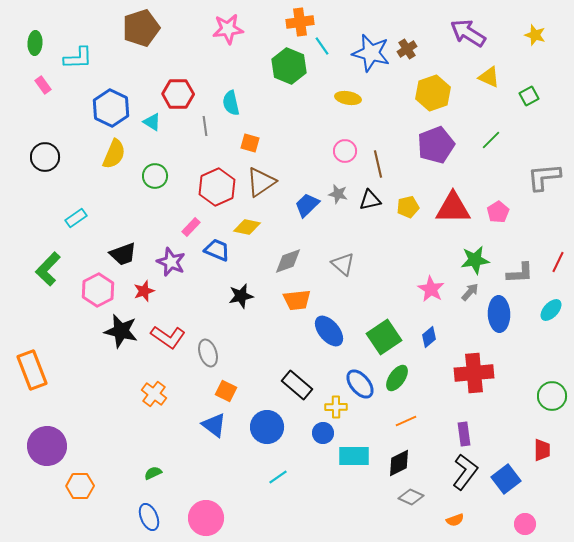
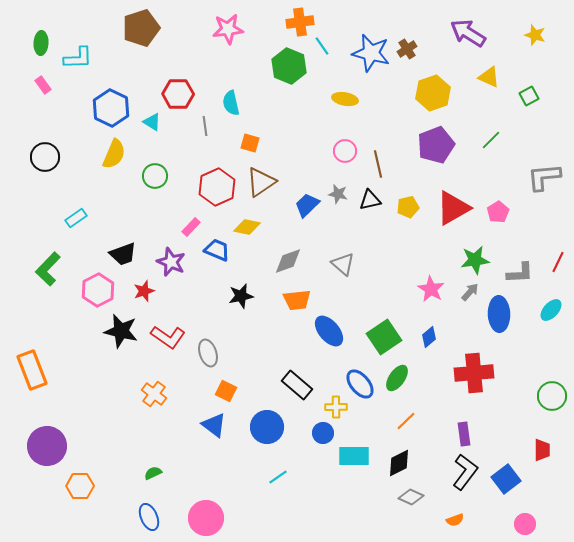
green ellipse at (35, 43): moved 6 px right
yellow ellipse at (348, 98): moved 3 px left, 1 px down
red triangle at (453, 208): rotated 30 degrees counterclockwise
orange line at (406, 421): rotated 20 degrees counterclockwise
